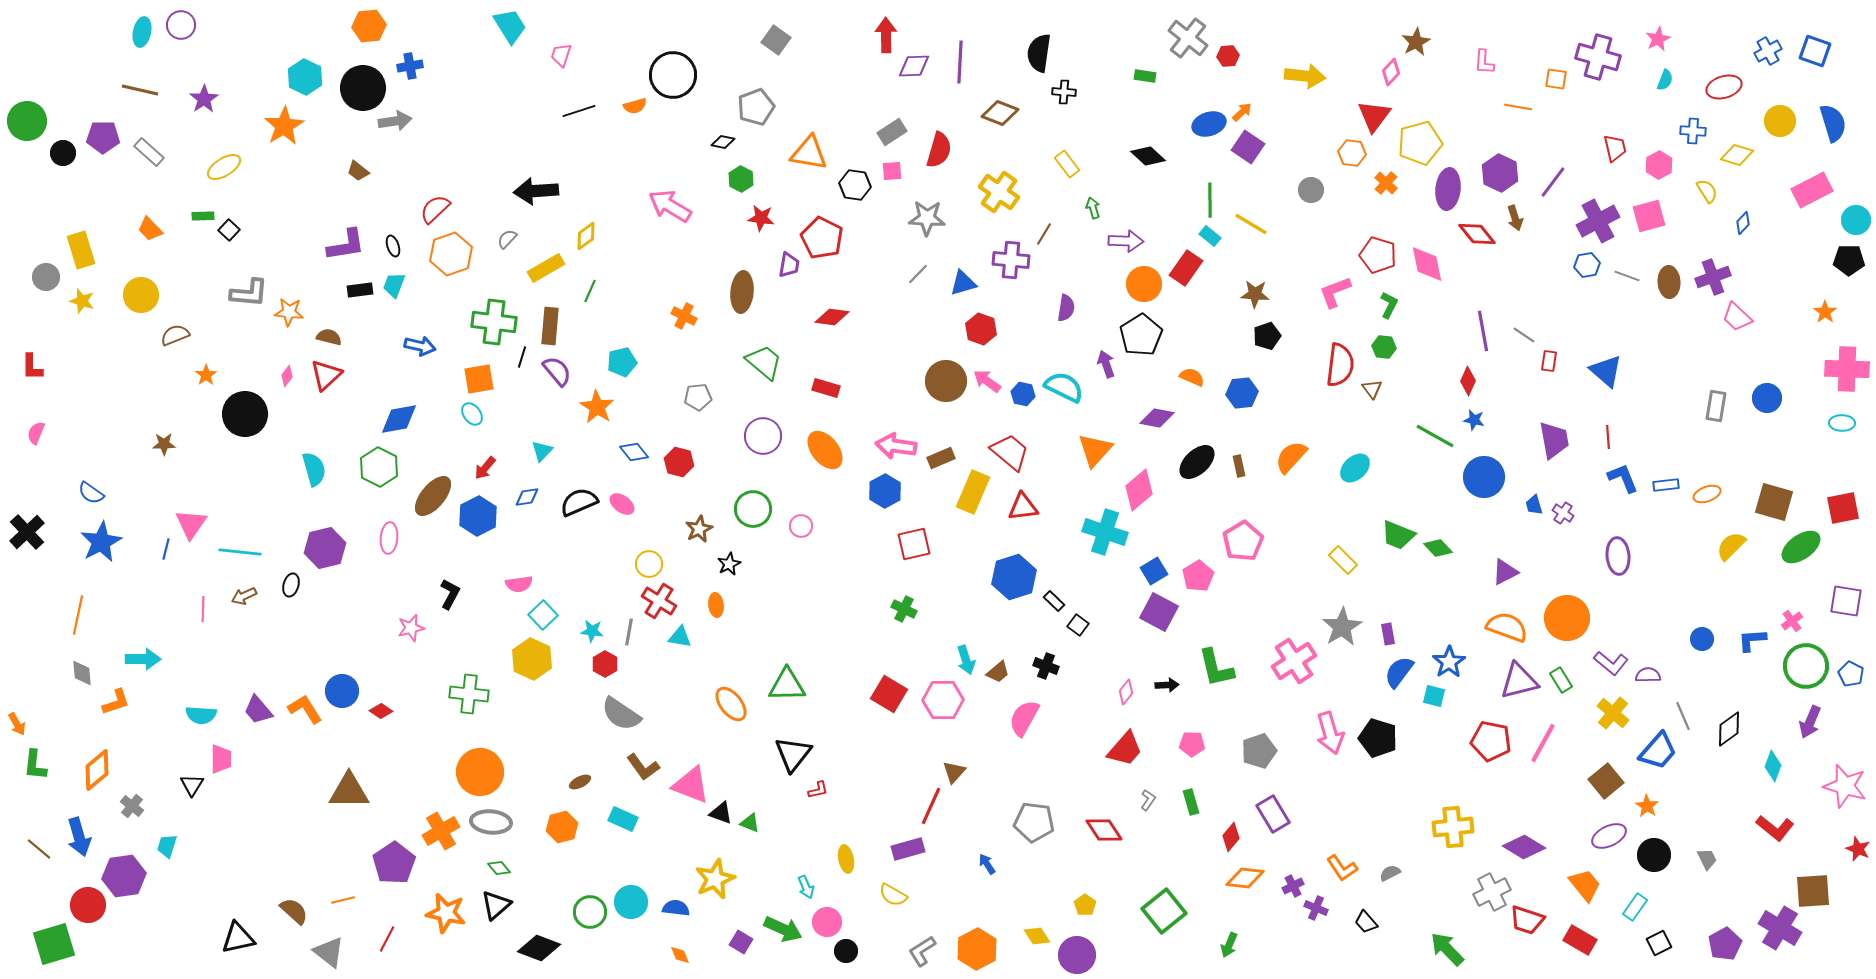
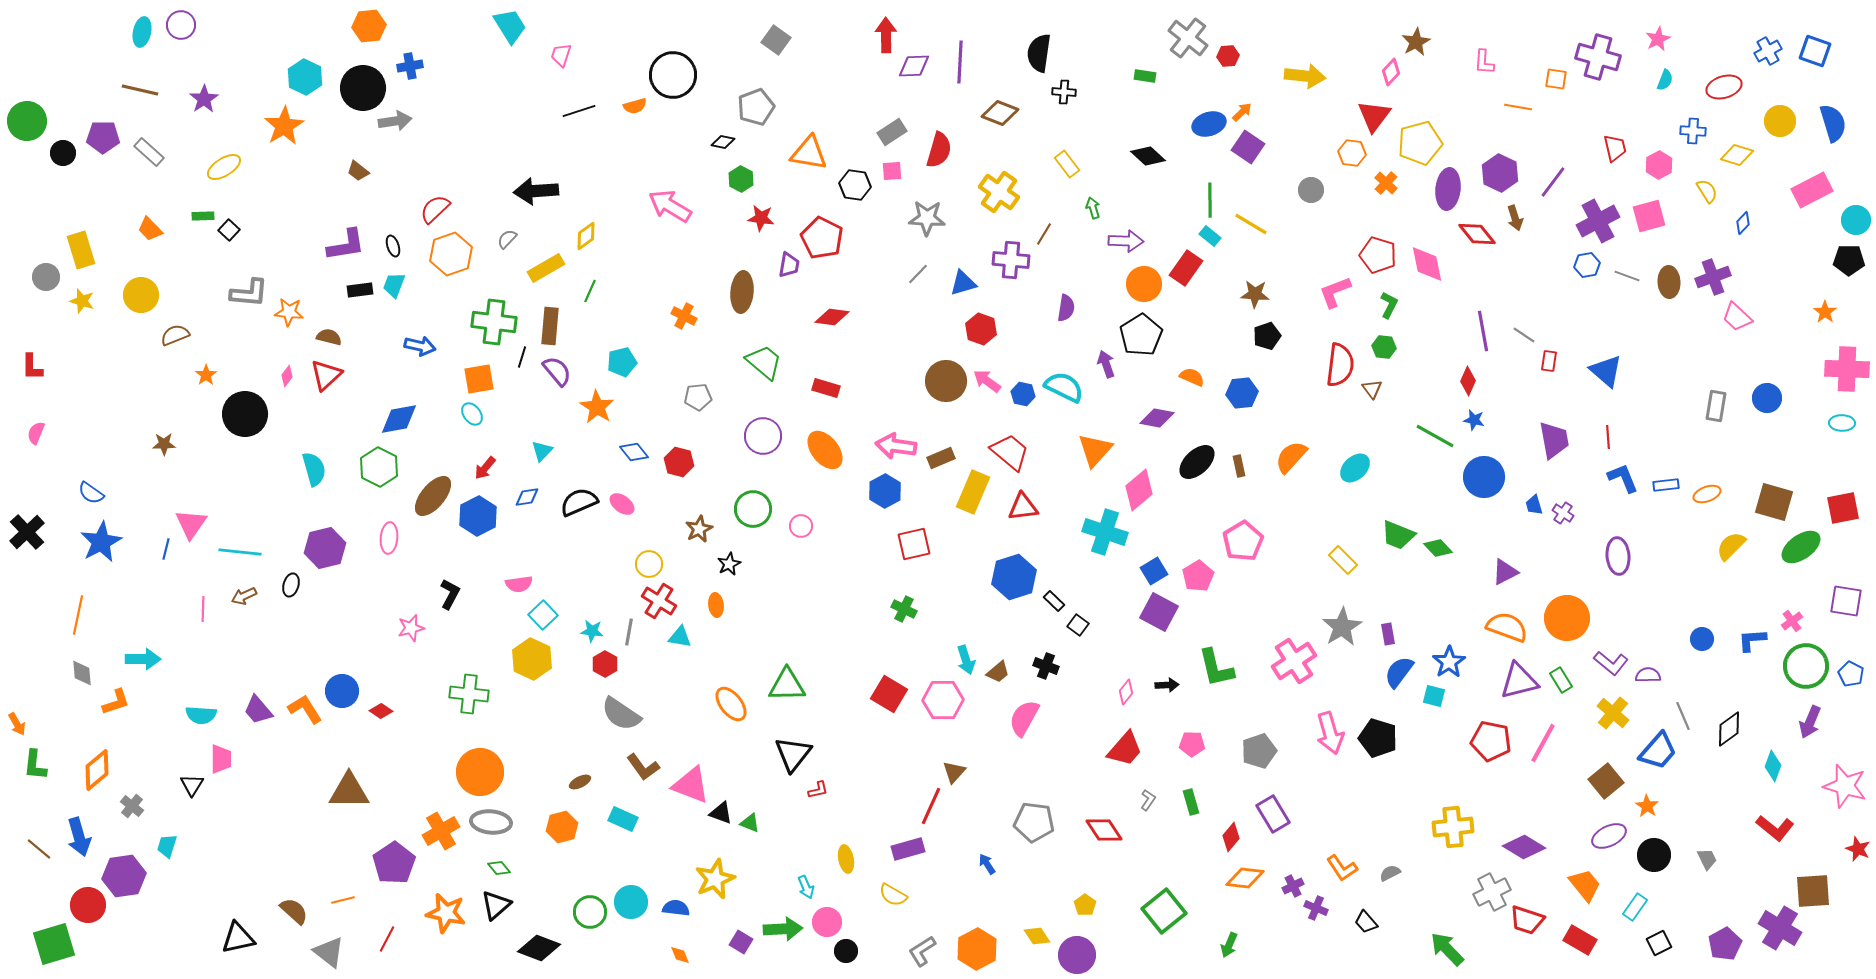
green arrow at (783, 929): rotated 27 degrees counterclockwise
